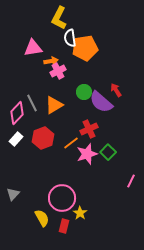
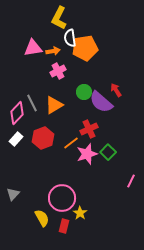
orange arrow: moved 2 px right, 10 px up
